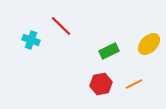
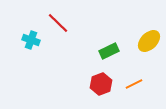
red line: moved 3 px left, 3 px up
yellow ellipse: moved 3 px up
red hexagon: rotated 10 degrees counterclockwise
